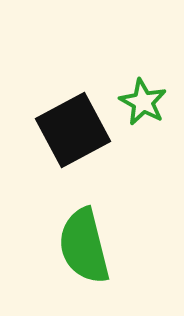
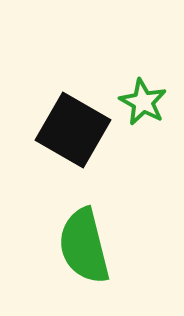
black square: rotated 32 degrees counterclockwise
